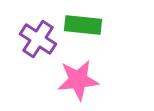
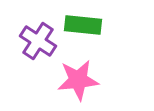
purple cross: moved 2 px down
